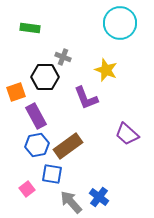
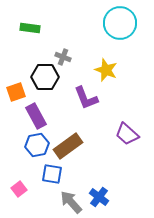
pink square: moved 8 px left
